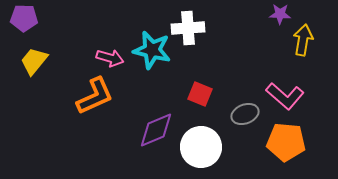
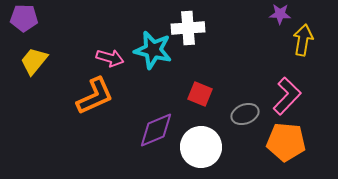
cyan star: moved 1 px right
pink L-shape: moved 2 px right; rotated 87 degrees counterclockwise
